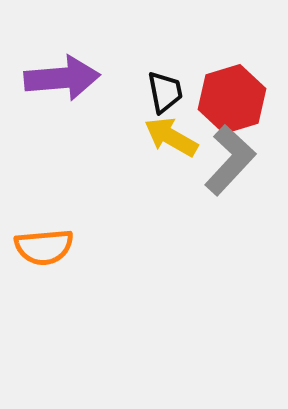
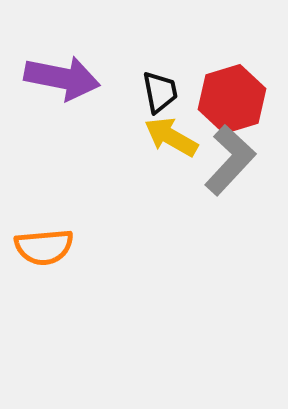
purple arrow: rotated 16 degrees clockwise
black trapezoid: moved 5 px left
